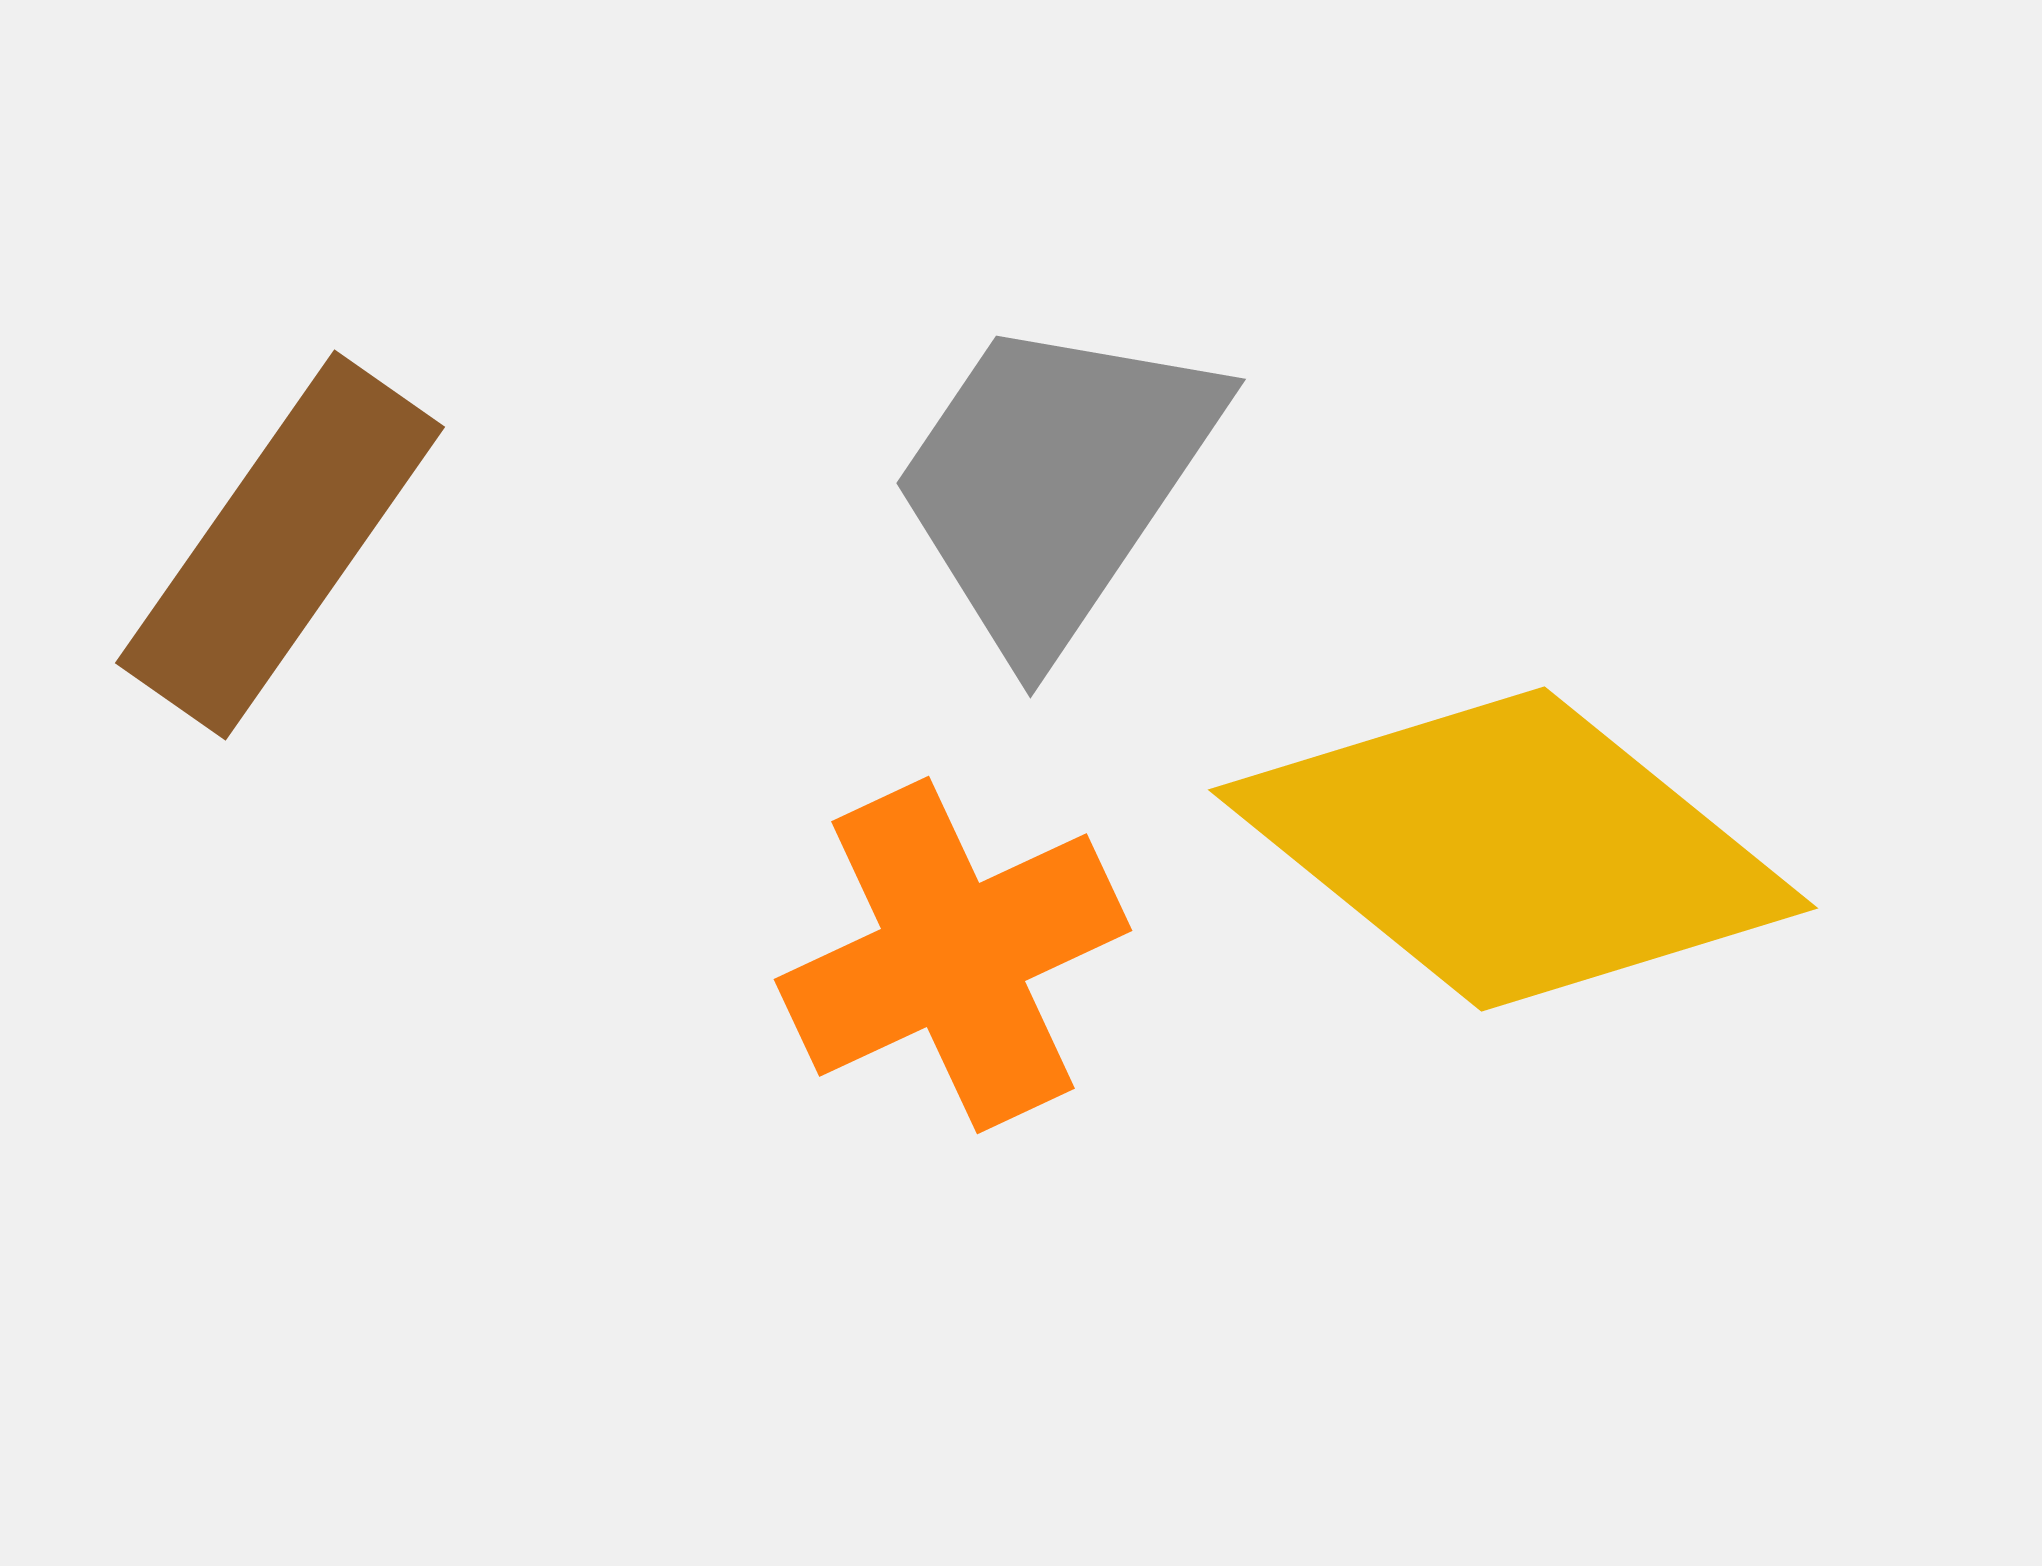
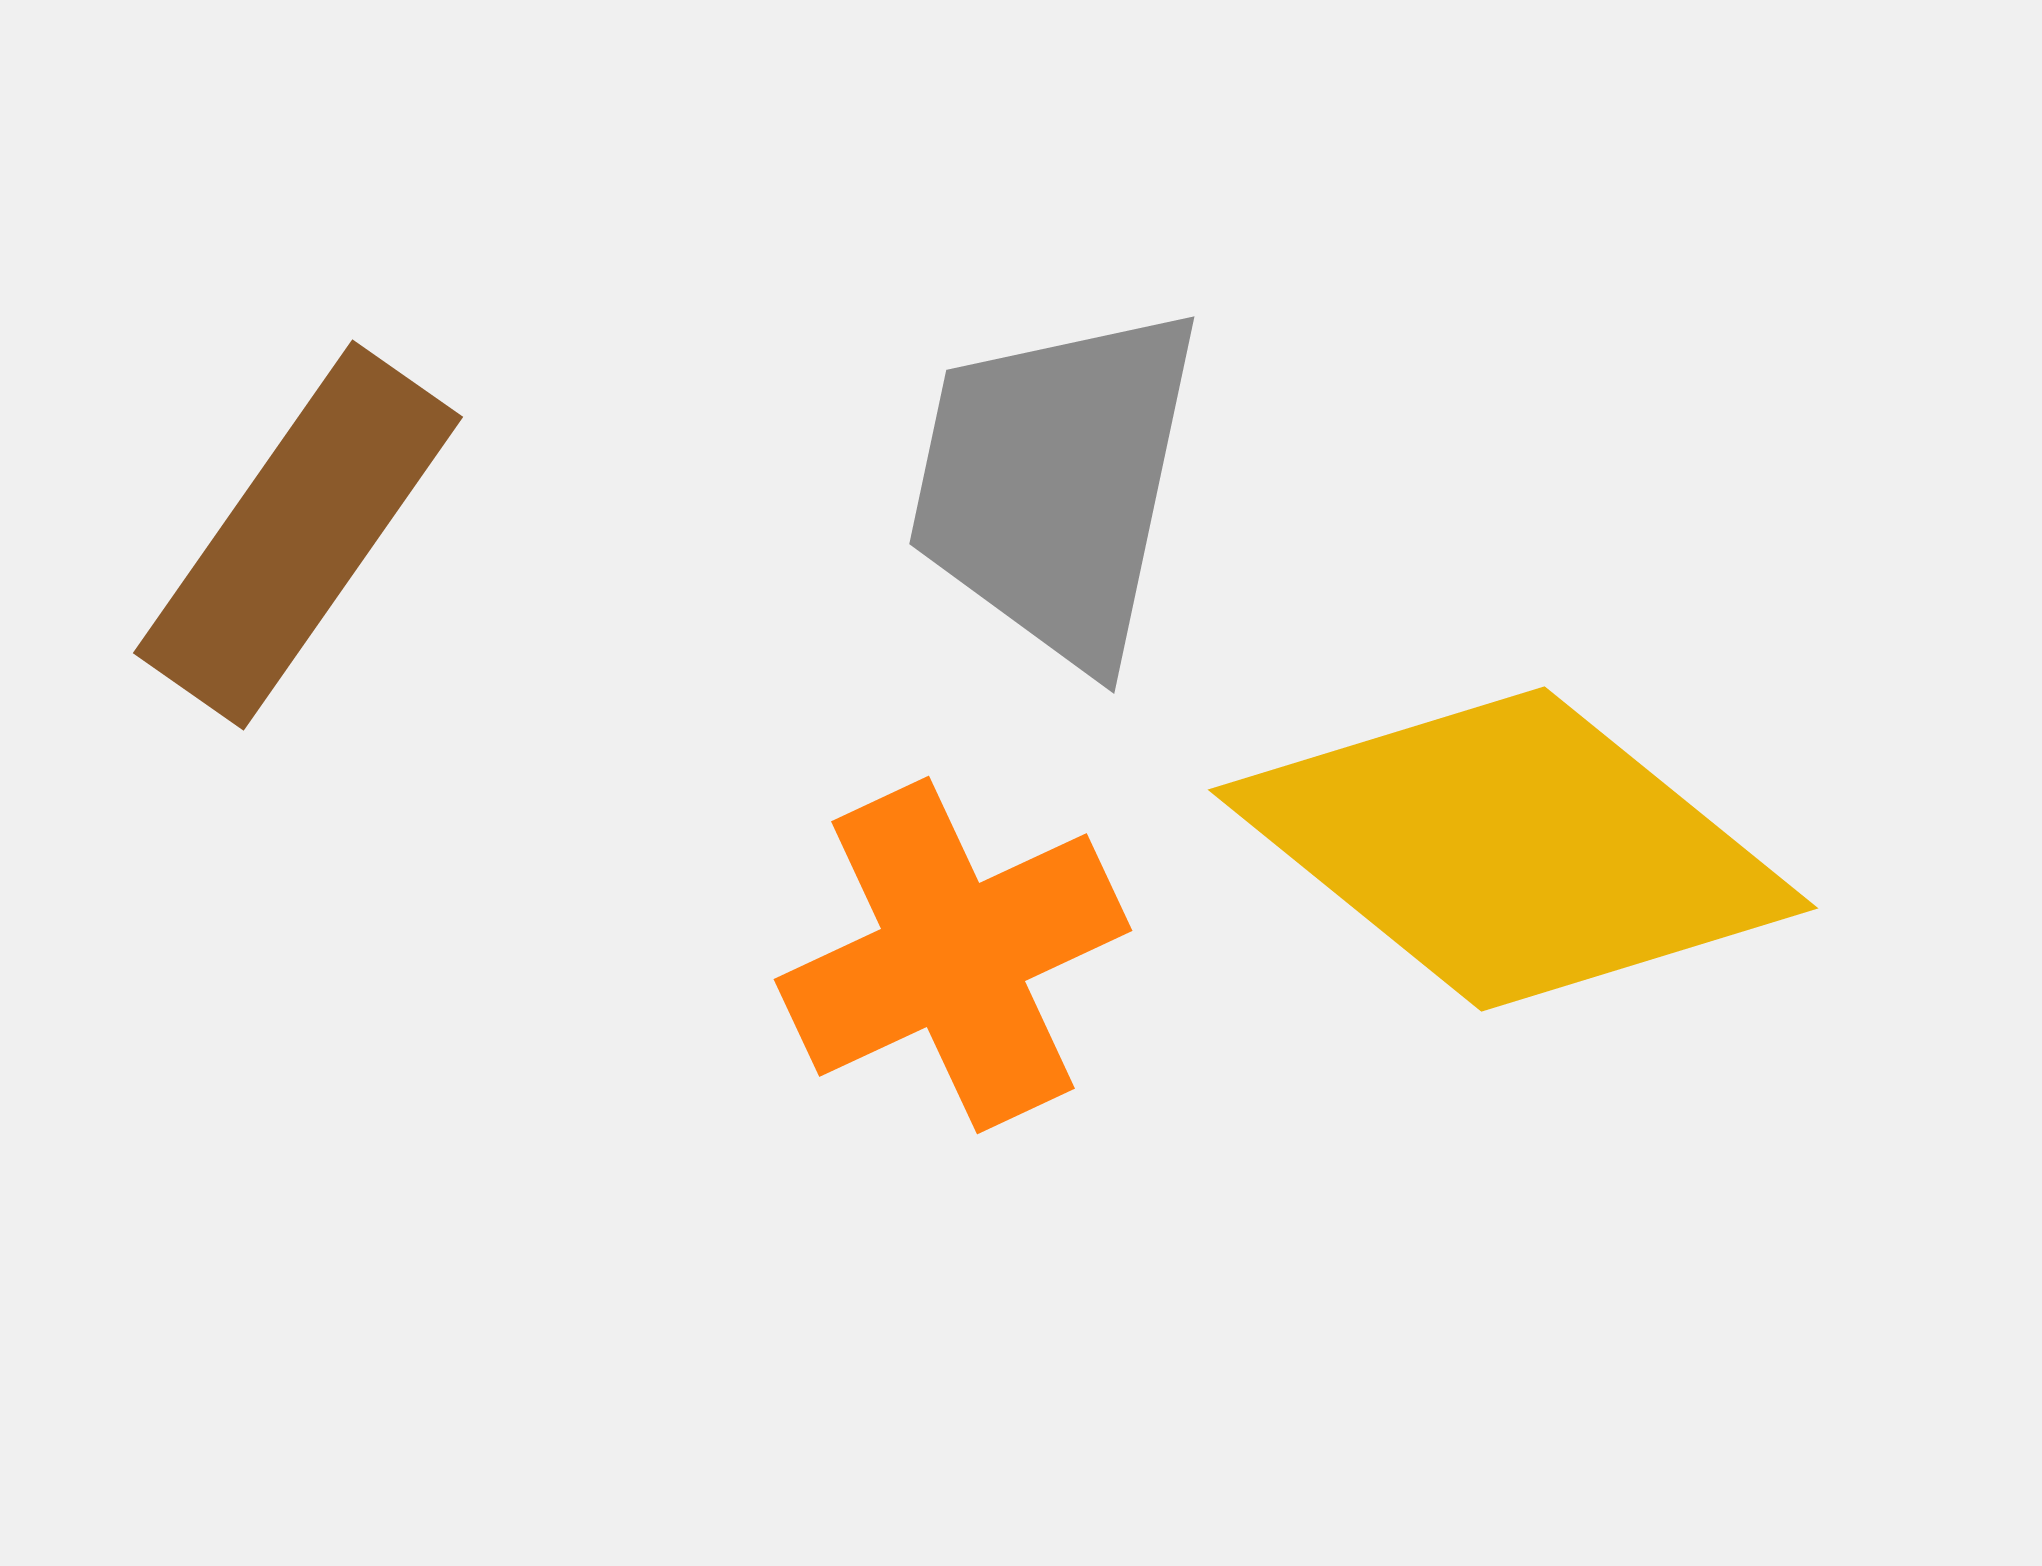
gray trapezoid: moved 1 px right, 2 px down; rotated 22 degrees counterclockwise
brown rectangle: moved 18 px right, 10 px up
